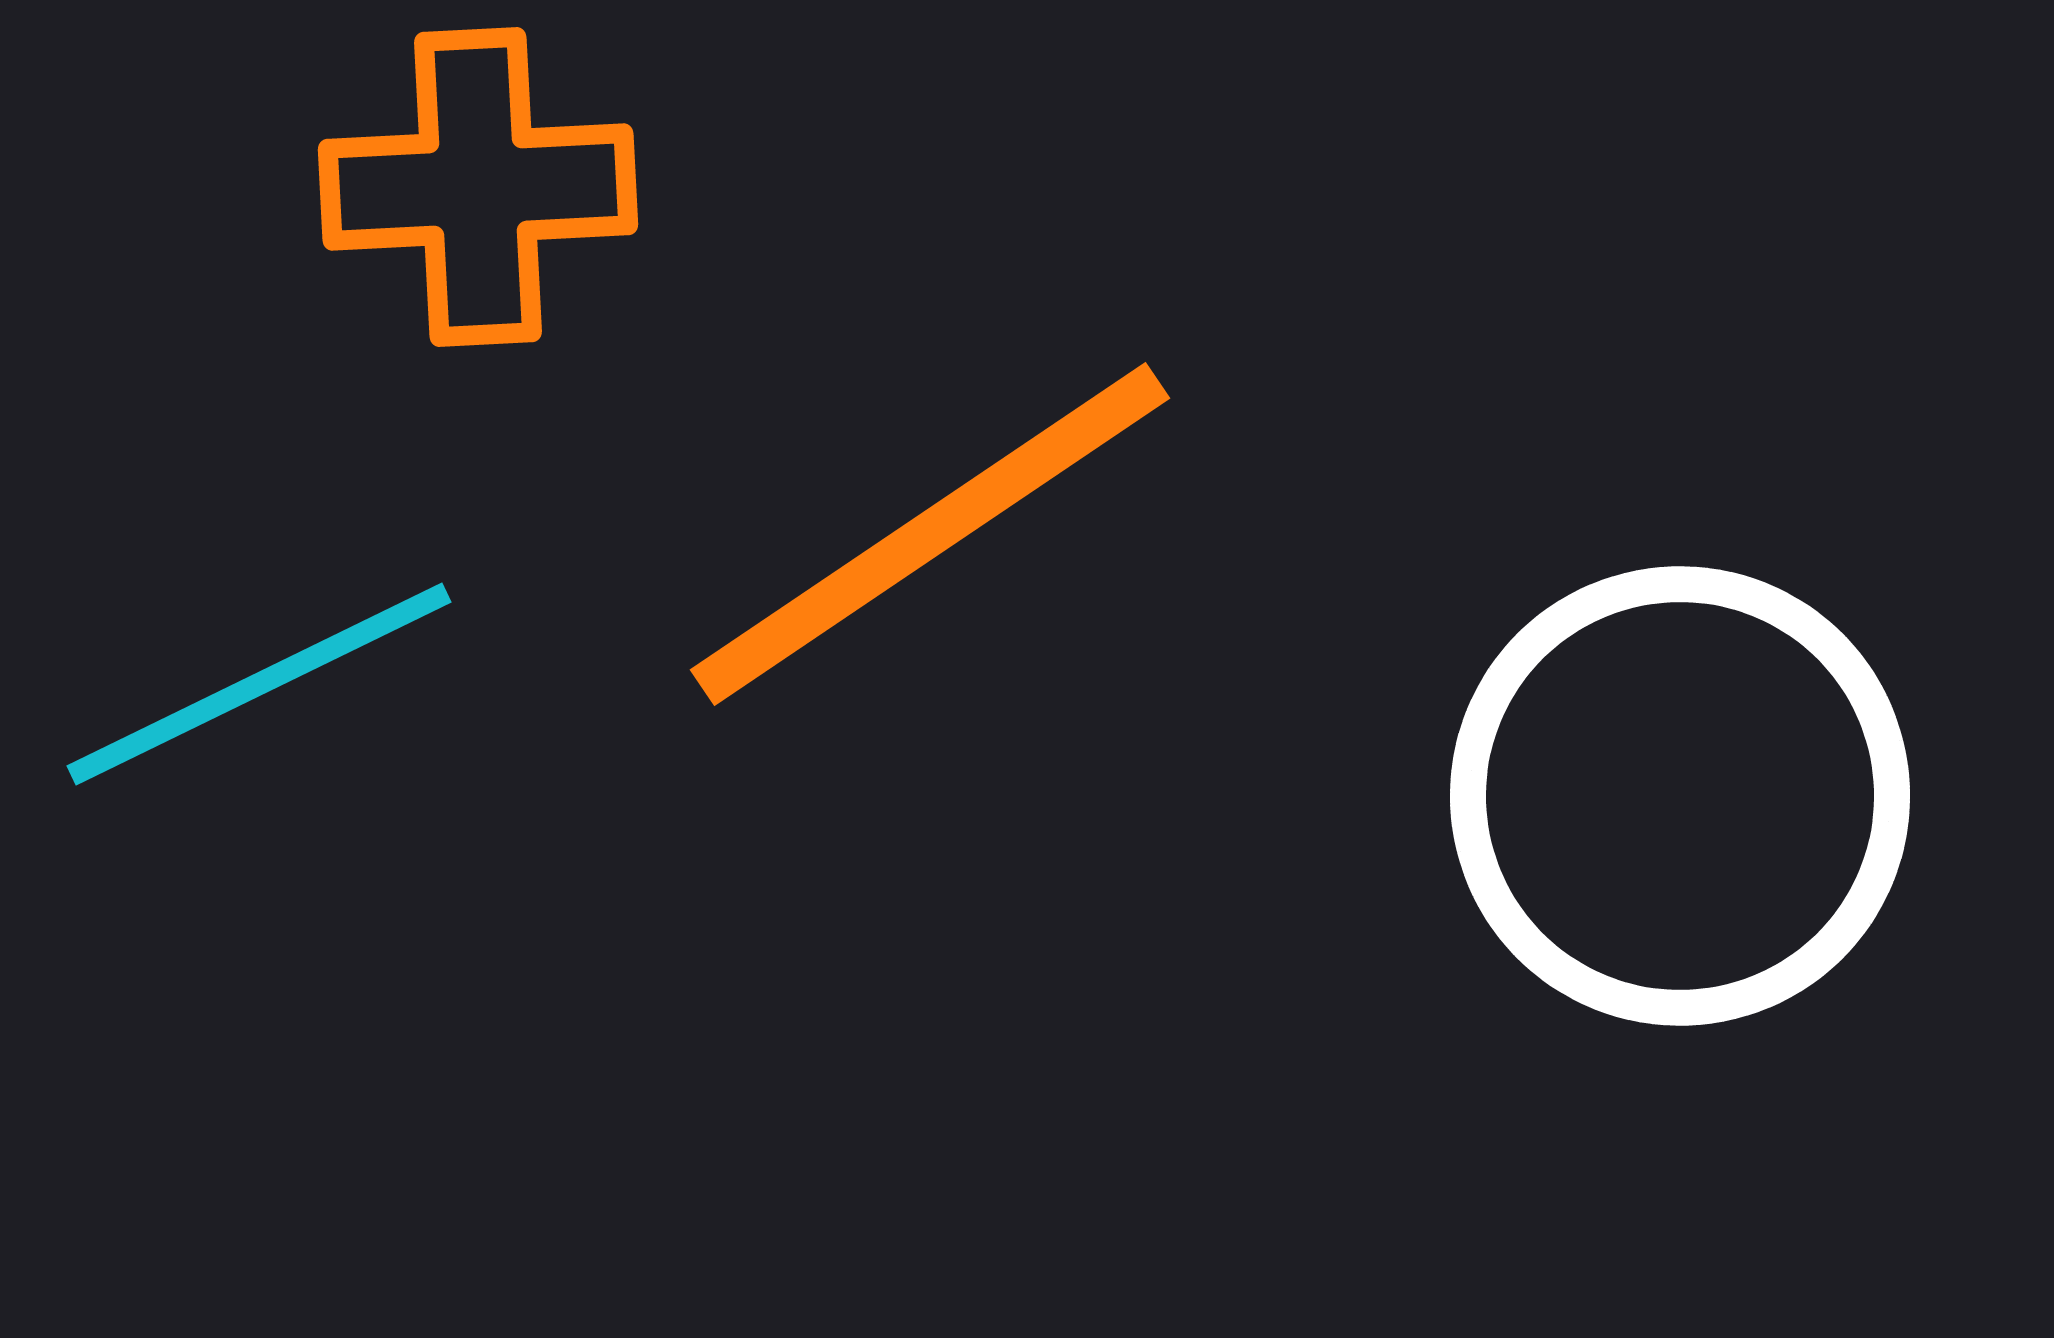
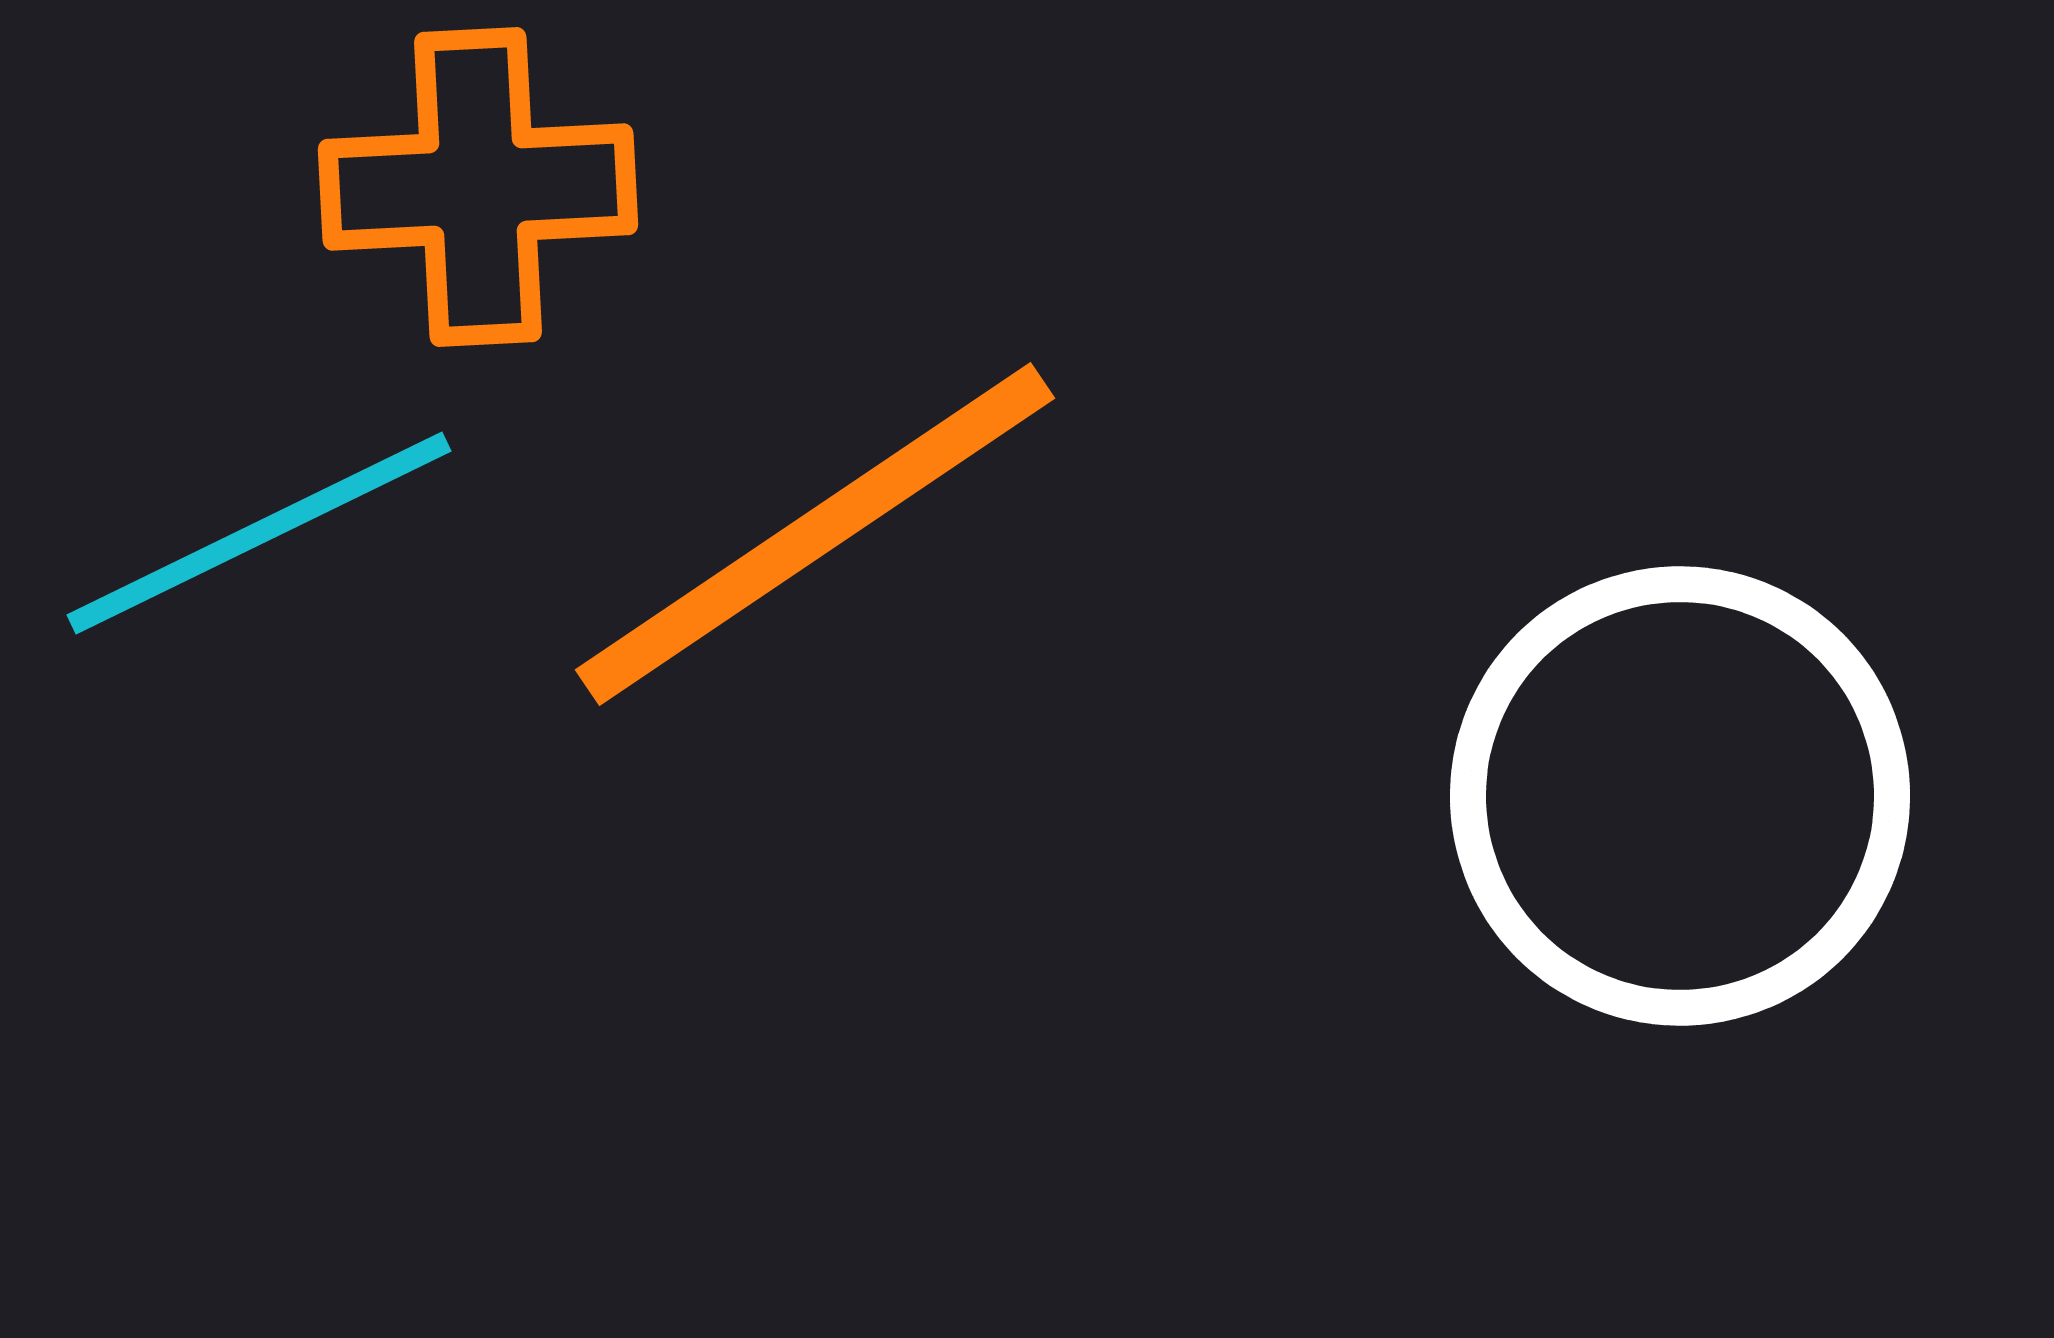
orange line: moved 115 px left
cyan line: moved 151 px up
